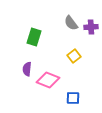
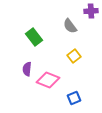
gray semicircle: moved 1 px left, 3 px down
purple cross: moved 16 px up
green rectangle: rotated 54 degrees counterclockwise
blue square: moved 1 px right; rotated 24 degrees counterclockwise
